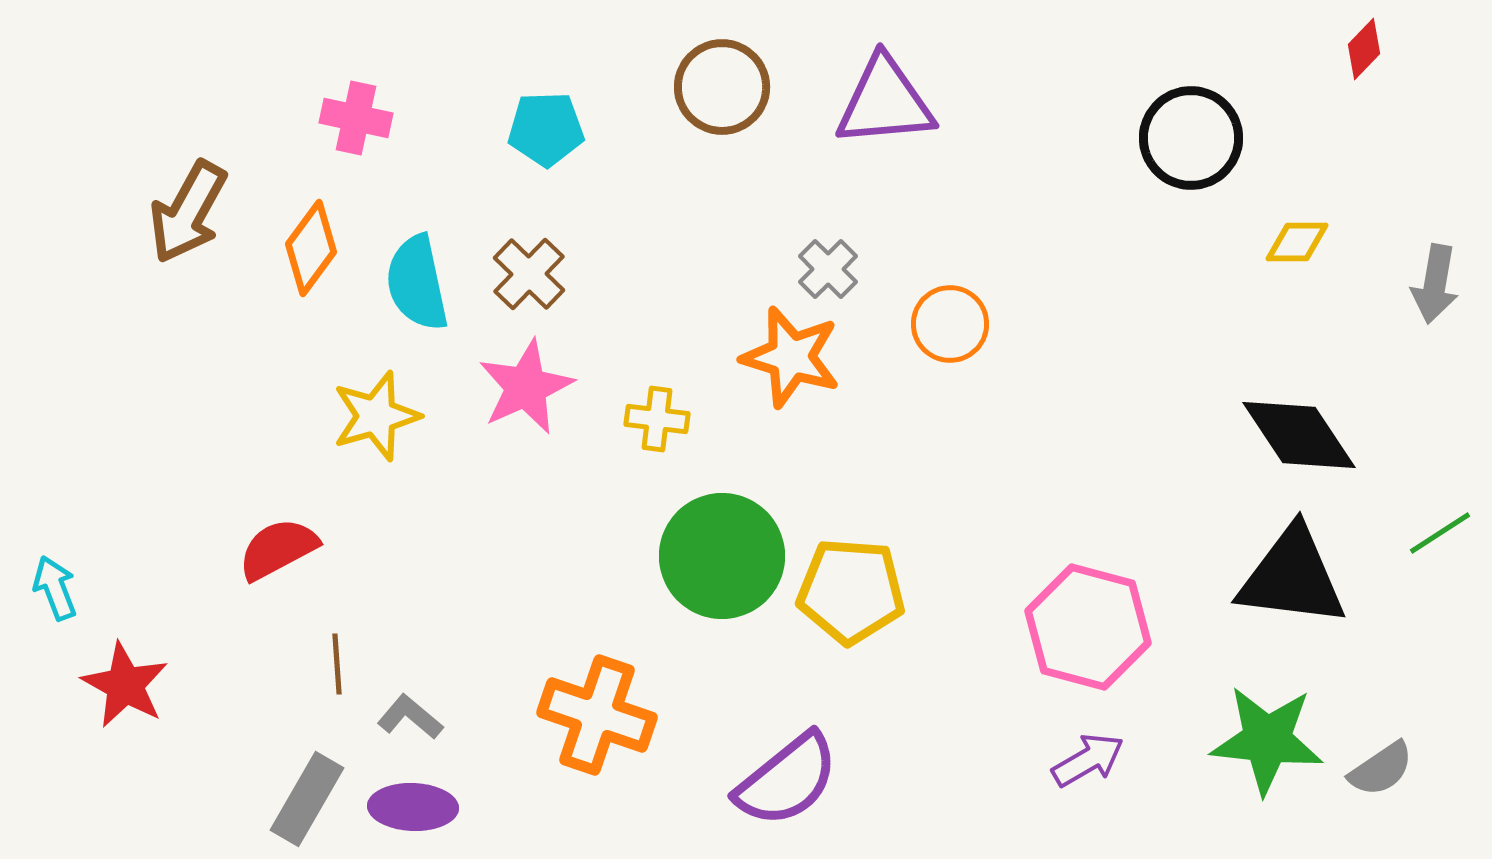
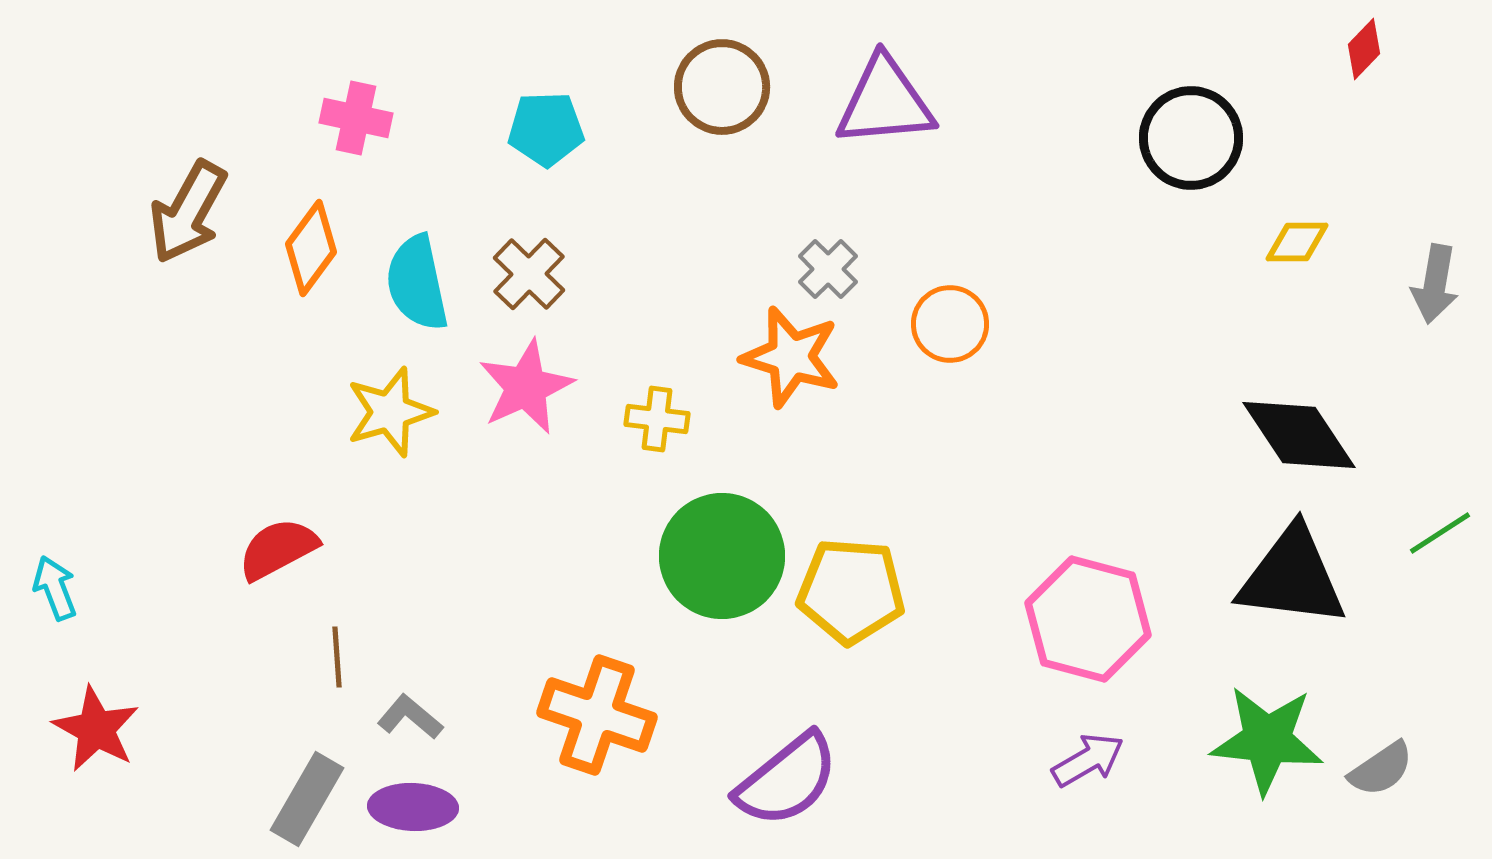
yellow star: moved 14 px right, 4 px up
pink hexagon: moved 8 px up
brown line: moved 7 px up
red star: moved 29 px left, 44 px down
